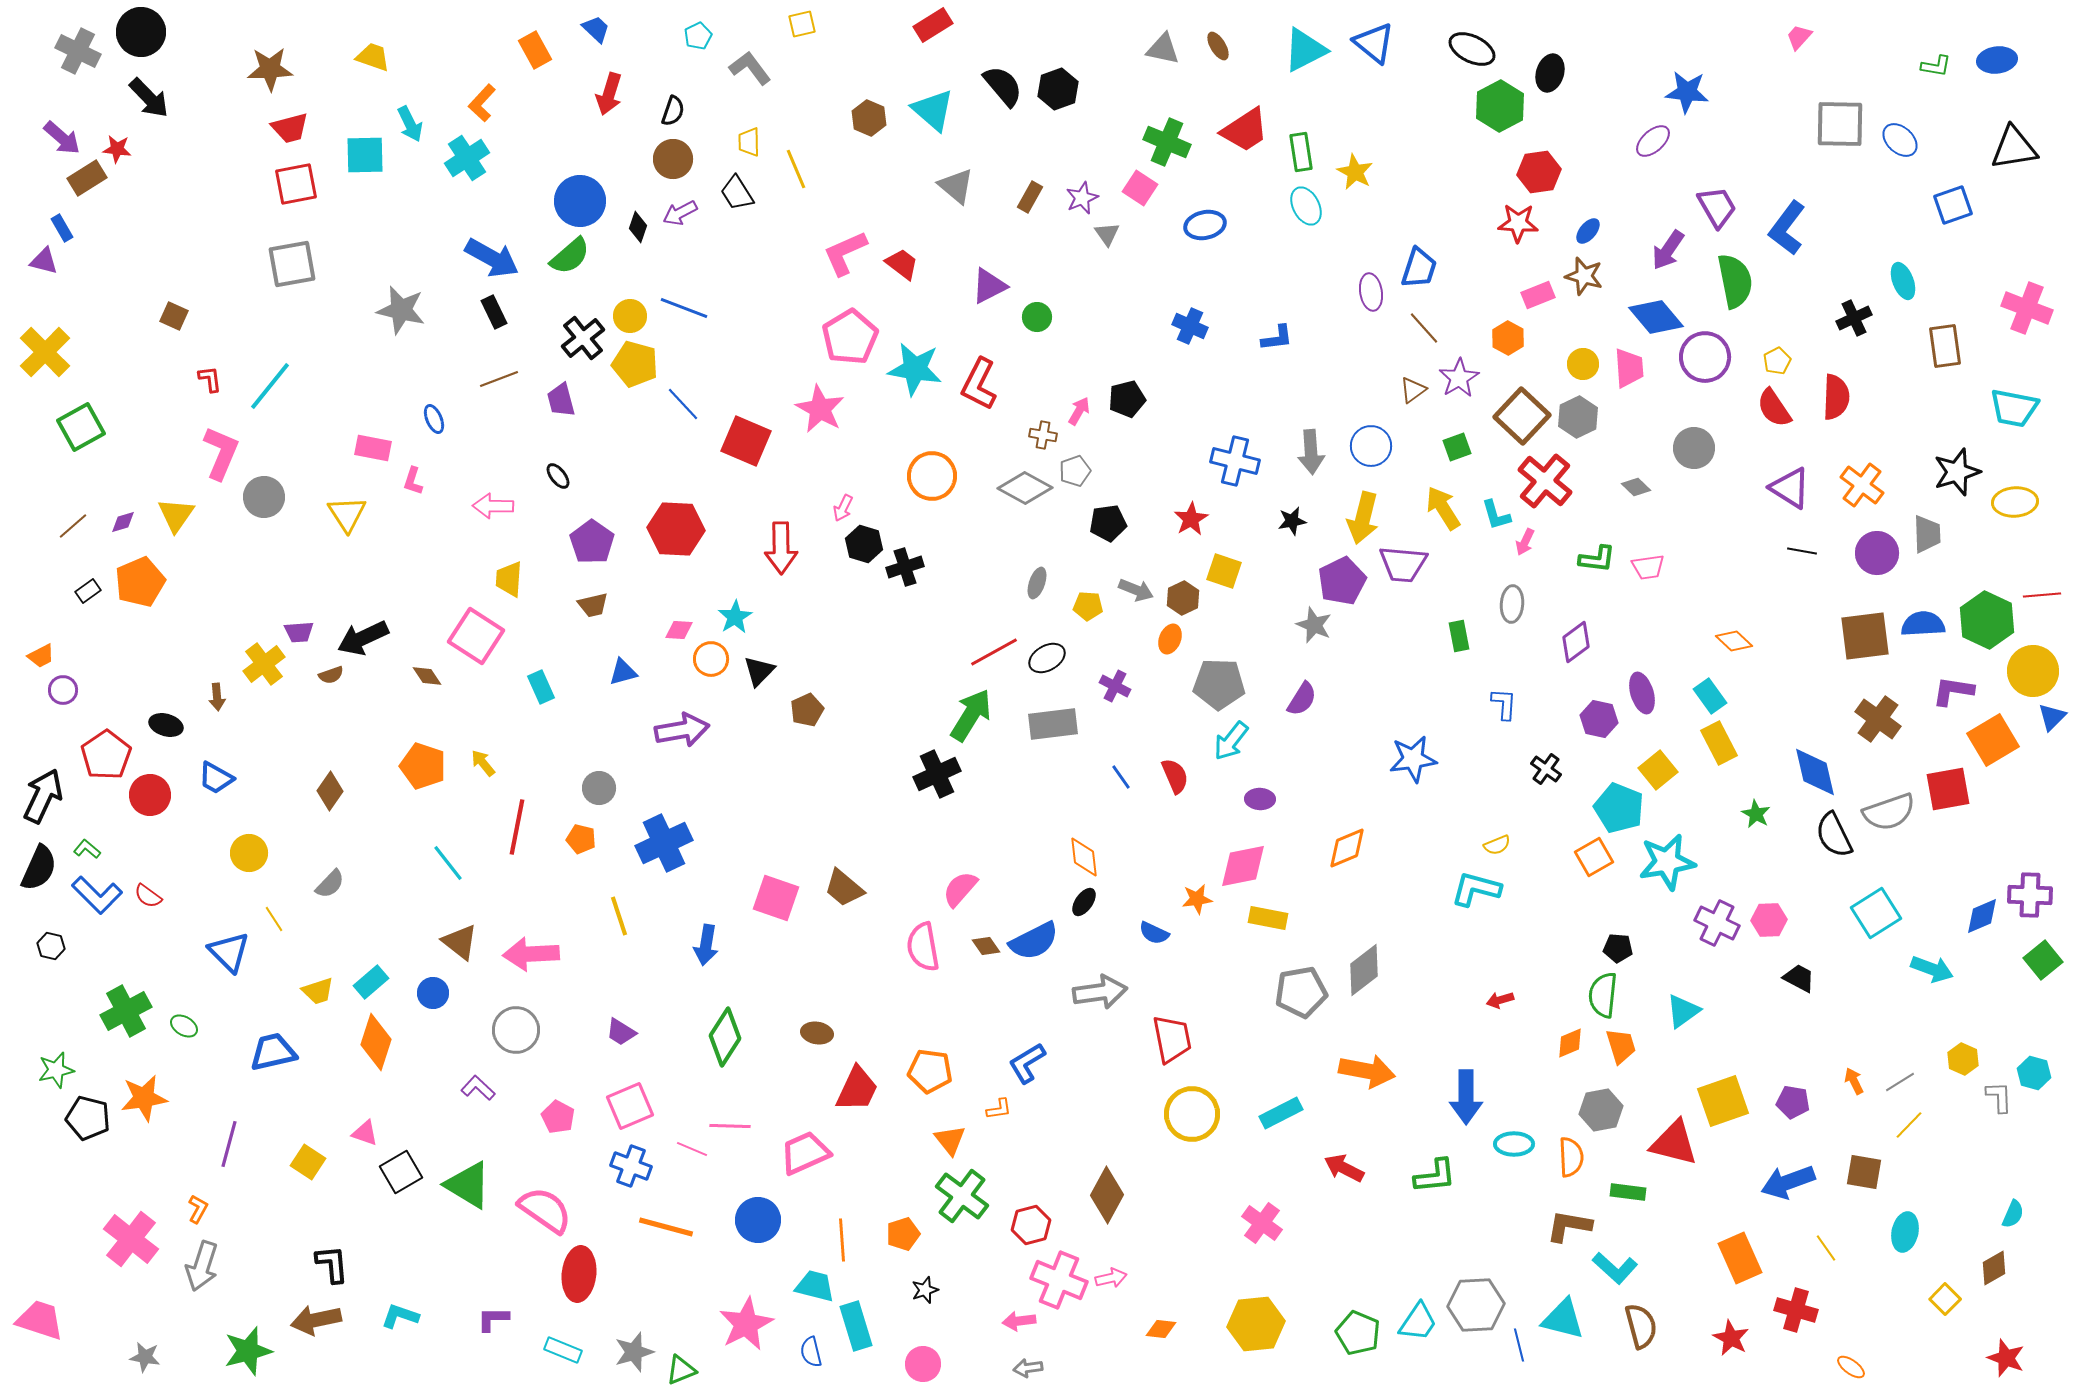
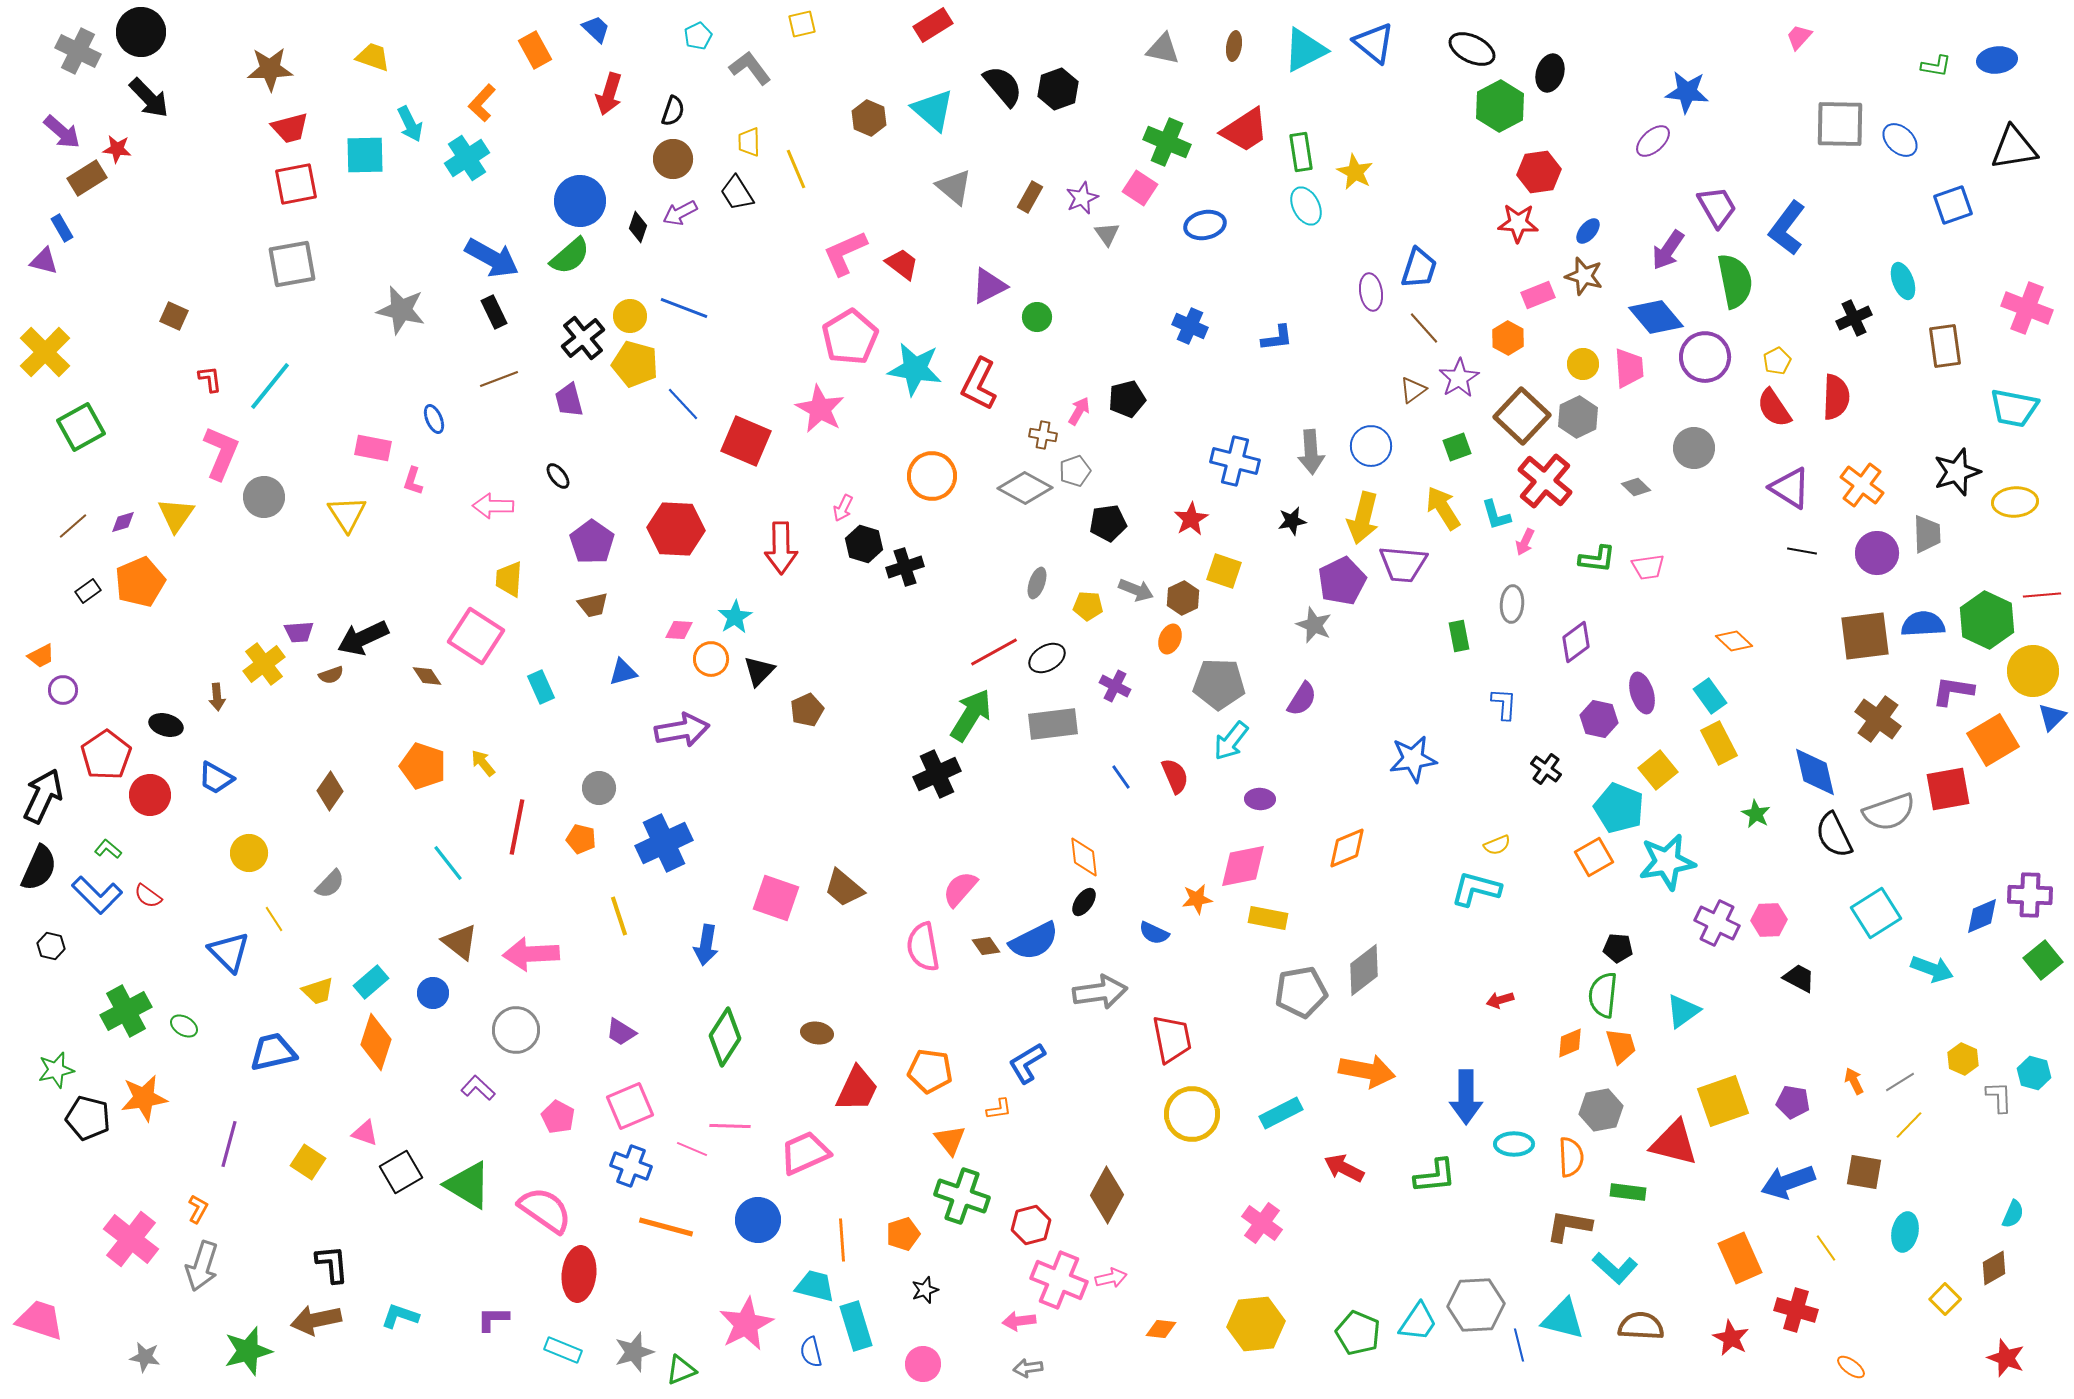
brown ellipse at (1218, 46): moved 16 px right; rotated 40 degrees clockwise
purple arrow at (62, 138): moved 6 px up
gray triangle at (956, 186): moved 2 px left, 1 px down
purple trapezoid at (561, 400): moved 8 px right
green L-shape at (87, 849): moved 21 px right
green cross at (962, 1196): rotated 18 degrees counterclockwise
brown semicircle at (1641, 1326): rotated 72 degrees counterclockwise
